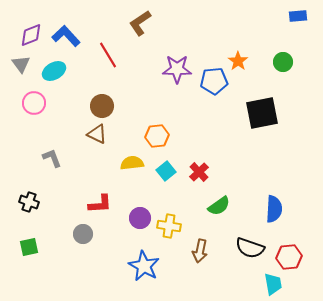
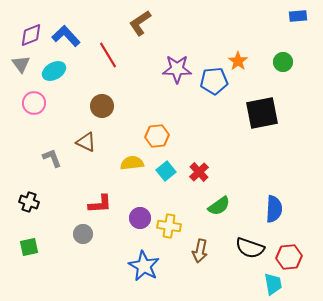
brown triangle: moved 11 px left, 8 px down
